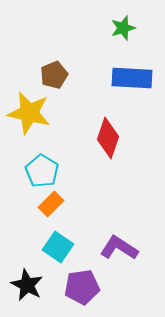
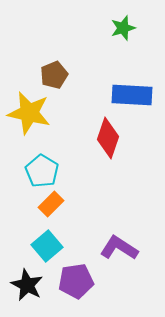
blue rectangle: moved 17 px down
cyan square: moved 11 px left, 1 px up; rotated 16 degrees clockwise
purple pentagon: moved 6 px left, 6 px up
